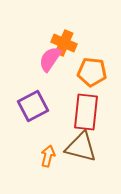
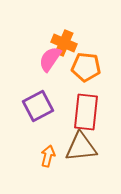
orange pentagon: moved 6 px left, 5 px up
purple square: moved 5 px right
brown triangle: rotated 20 degrees counterclockwise
